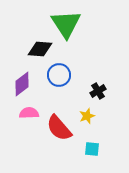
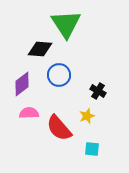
black cross: rotated 28 degrees counterclockwise
